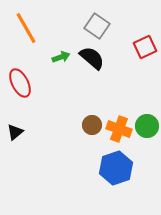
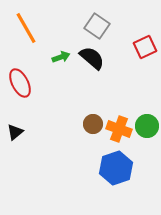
brown circle: moved 1 px right, 1 px up
